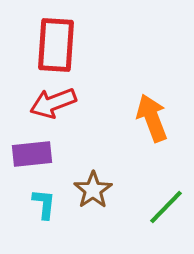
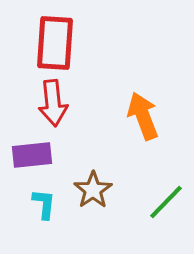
red rectangle: moved 1 px left, 2 px up
red arrow: rotated 75 degrees counterclockwise
orange arrow: moved 9 px left, 2 px up
purple rectangle: moved 1 px down
green line: moved 5 px up
